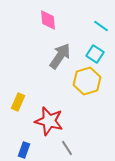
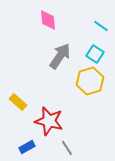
yellow hexagon: moved 3 px right
yellow rectangle: rotated 72 degrees counterclockwise
blue rectangle: moved 3 px right, 3 px up; rotated 42 degrees clockwise
